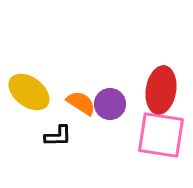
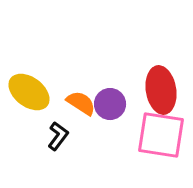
red ellipse: rotated 18 degrees counterclockwise
black L-shape: rotated 52 degrees counterclockwise
